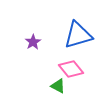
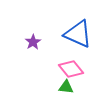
blue triangle: moved 1 px up; rotated 40 degrees clockwise
green triangle: moved 8 px right, 1 px down; rotated 21 degrees counterclockwise
